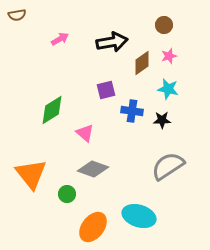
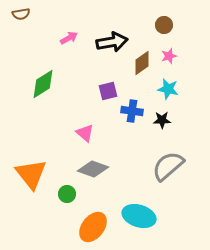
brown semicircle: moved 4 px right, 1 px up
pink arrow: moved 9 px right, 1 px up
purple square: moved 2 px right, 1 px down
green diamond: moved 9 px left, 26 px up
gray semicircle: rotated 8 degrees counterclockwise
